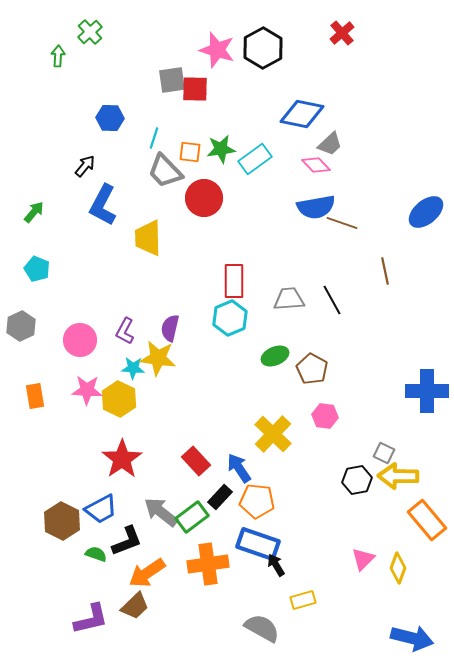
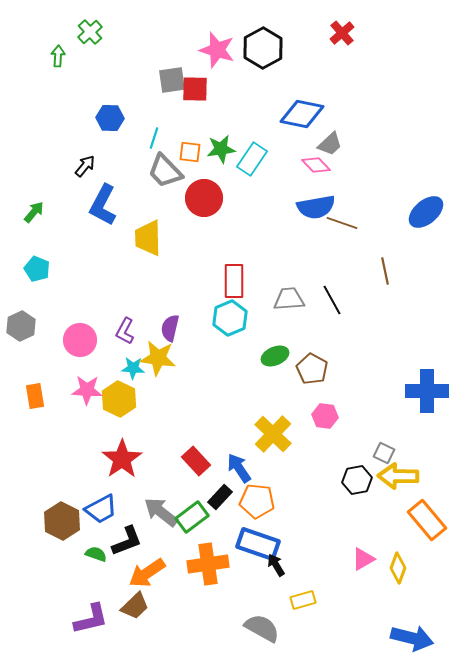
cyan rectangle at (255, 159): moved 3 px left; rotated 20 degrees counterclockwise
pink triangle at (363, 559): rotated 15 degrees clockwise
